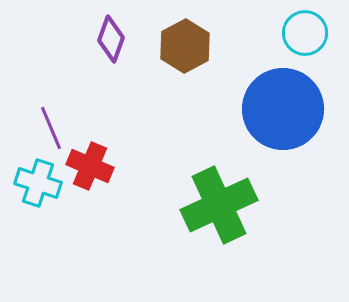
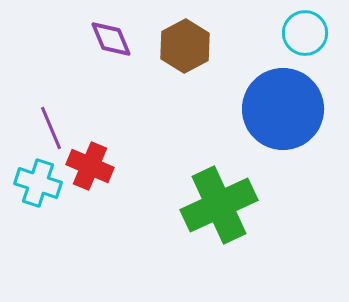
purple diamond: rotated 42 degrees counterclockwise
